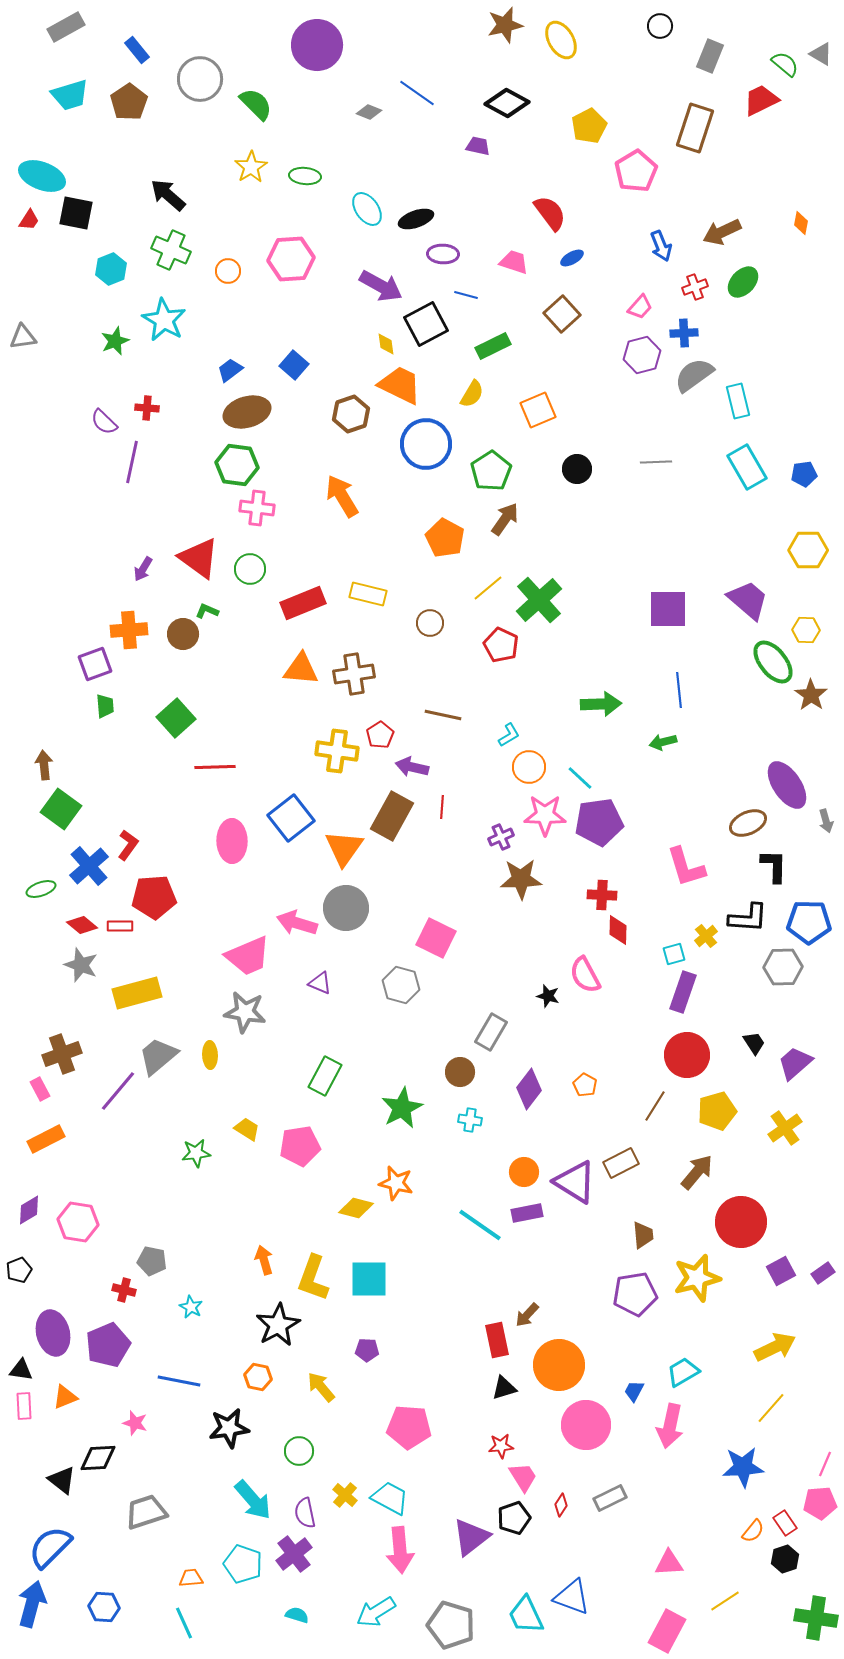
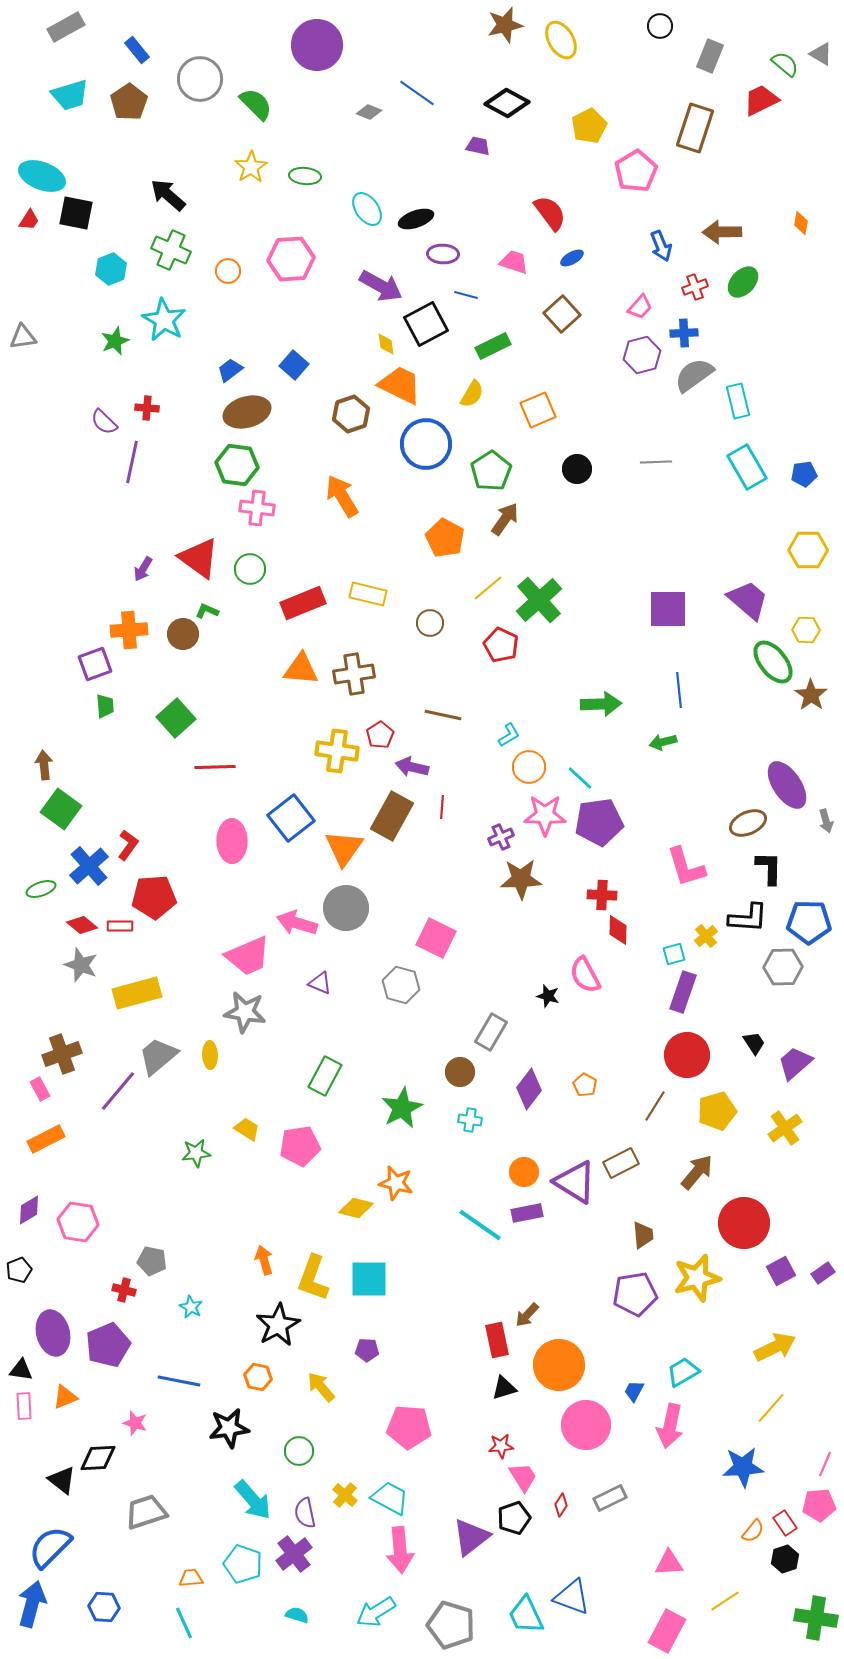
brown arrow at (722, 232): rotated 24 degrees clockwise
black L-shape at (774, 866): moved 5 px left, 2 px down
red circle at (741, 1222): moved 3 px right, 1 px down
pink pentagon at (820, 1503): moved 1 px left, 2 px down
